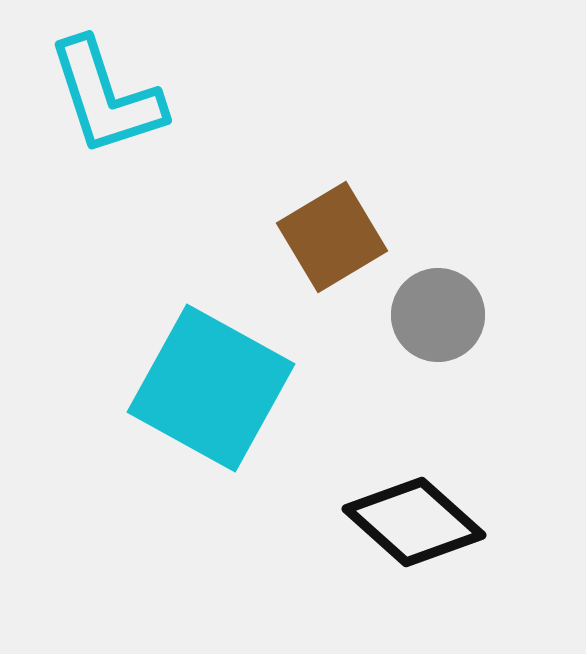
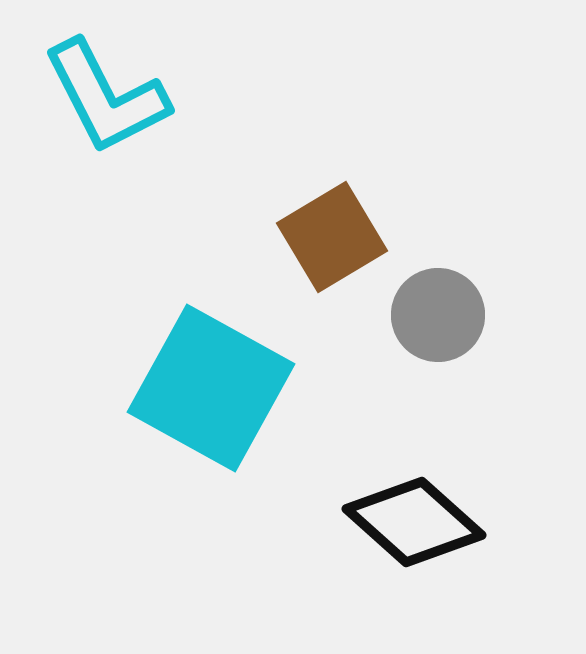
cyan L-shape: rotated 9 degrees counterclockwise
